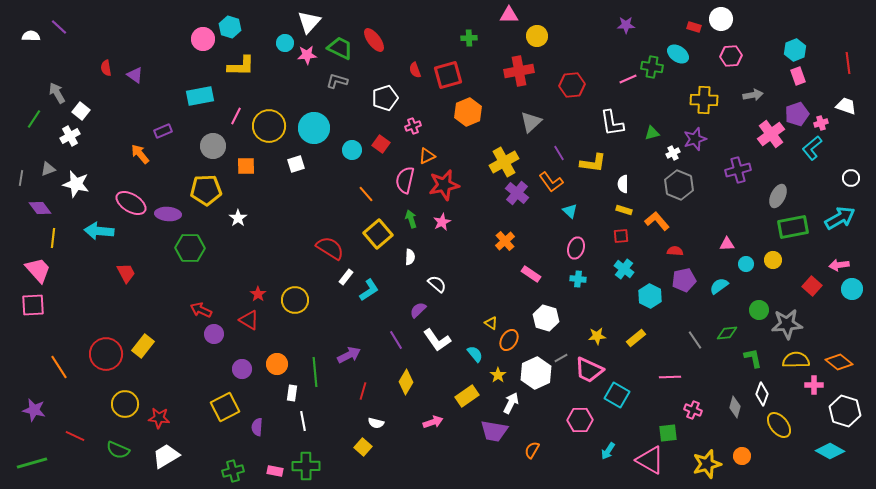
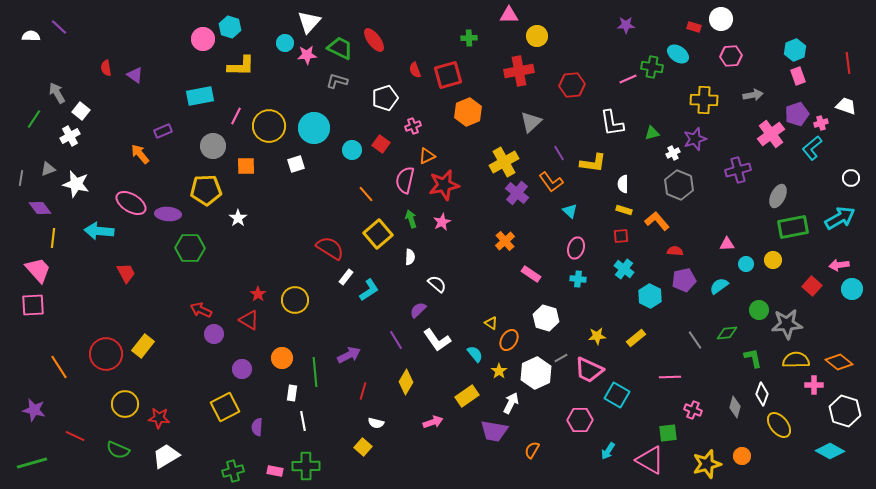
orange circle at (277, 364): moved 5 px right, 6 px up
yellow star at (498, 375): moved 1 px right, 4 px up
